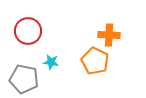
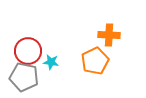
red circle: moved 20 px down
orange pentagon: rotated 20 degrees clockwise
gray pentagon: moved 2 px up
